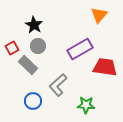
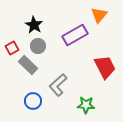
purple rectangle: moved 5 px left, 14 px up
red trapezoid: rotated 55 degrees clockwise
